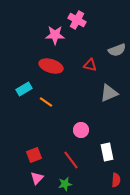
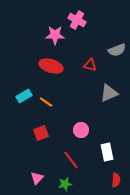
cyan rectangle: moved 7 px down
red square: moved 7 px right, 22 px up
